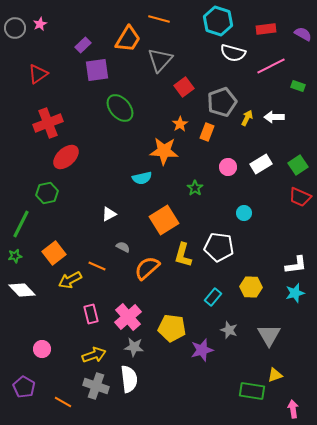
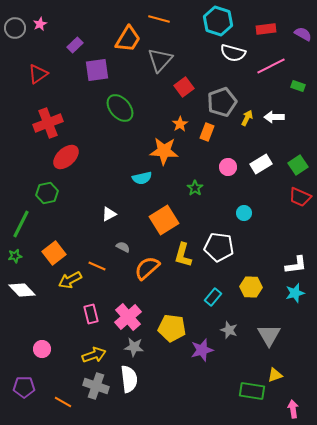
purple rectangle at (83, 45): moved 8 px left
purple pentagon at (24, 387): rotated 30 degrees counterclockwise
